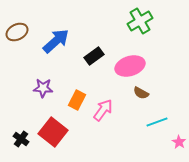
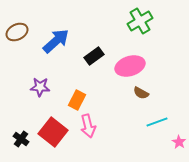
purple star: moved 3 px left, 1 px up
pink arrow: moved 15 px left, 16 px down; rotated 130 degrees clockwise
